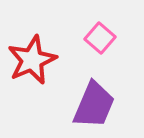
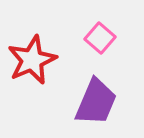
purple trapezoid: moved 2 px right, 3 px up
